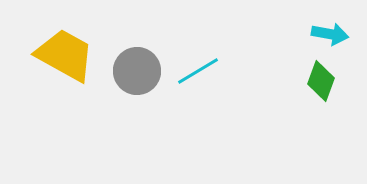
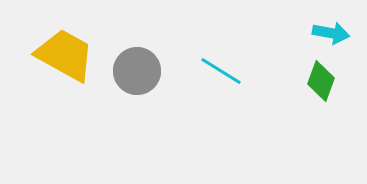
cyan arrow: moved 1 px right, 1 px up
cyan line: moved 23 px right; rotated 63 degrees clockwise
